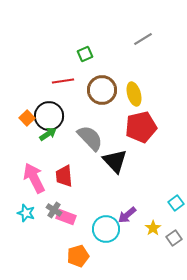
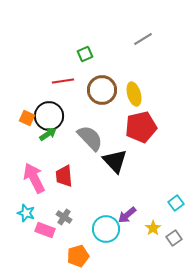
orange square: rotated 21 degrees counterclockwise
gray cross: moved 10 px right, 7 px down
pink rectangle: moved 21 px left, 13 px down
